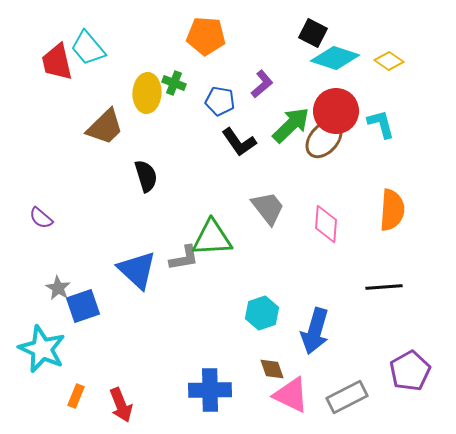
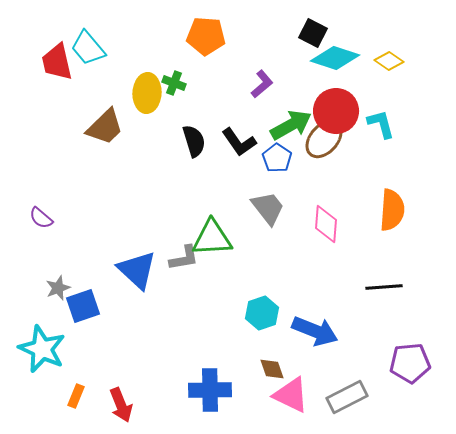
blue pentagon: moved 57 px right, 57 px down; rotated 24 degrees clockwise
green arrow: rotated 15 degrees clockwise
black semicircle: moved 48 px right, 35 px up
gray star: rotated 20 degrees clockwise
blue arrow: rotated 84 degrees counterclockwise
purple pentagon: moved 8 px up; rotated 24 degrees clockwise
